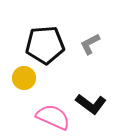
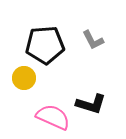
gray L-shape: moved 3 px right, 4 px up; rotated 90 degrees counterclockwise
black L-shape: rotated 20 degrees counterclockwise
